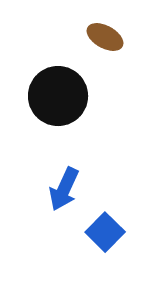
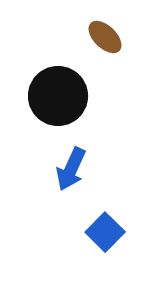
brown ellipse: rotated 15 degrees clockwise
blue arrow: moved 7 px right, 20 px up
